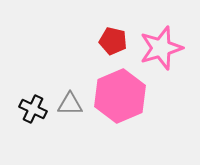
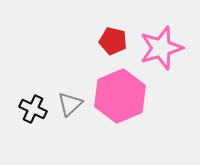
gray triangle: rotated 44 degrees counterclockwise
